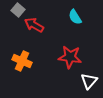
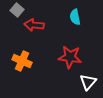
gray square: moved 1 px left
cyan semicircle: rotated 21 degrees clockwise
red arrow: rotated 24 degrees counterclockwise
white triangle: moved 1 px left, 1 px down
